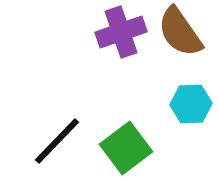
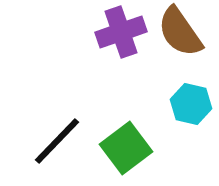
cyan hexagon: rotated 15 degrees clockwise
